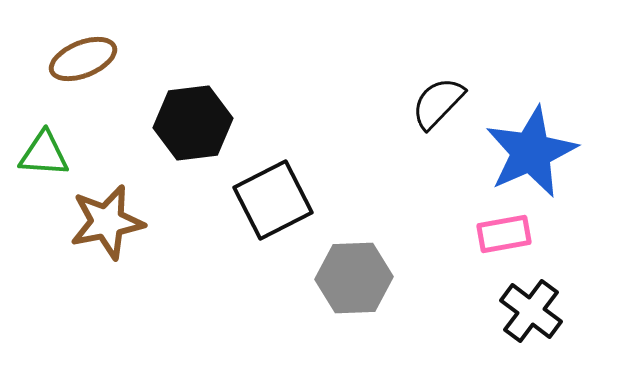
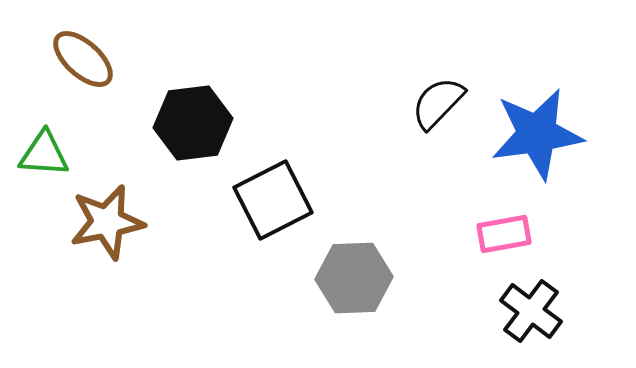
brown ellipse: rotated 64 degrees clockwise
blue star: moved 6 px right, 18 px up; rotated 16 degrees clockwise
